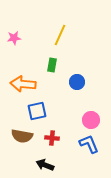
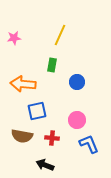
pink circle: moved 14 px left
